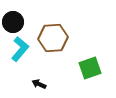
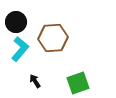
black circle: moved 3 px right
green square: moved 12 px left, 15 px down
black arrow: moved 4 px left, 3 px up; rotated 32 degrees clockwise
